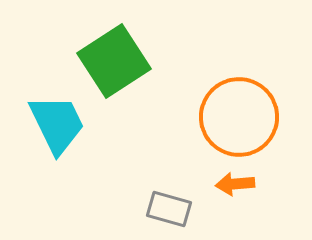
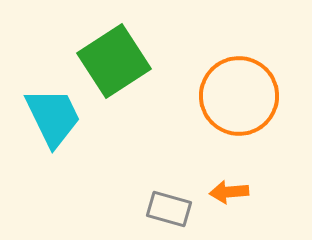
orange circle: moved 21 px up
cyan trapezoid: moved 4 px left, 7 px up
orange arrow: moved 6 px left, 8 px down
